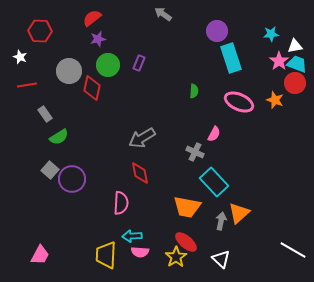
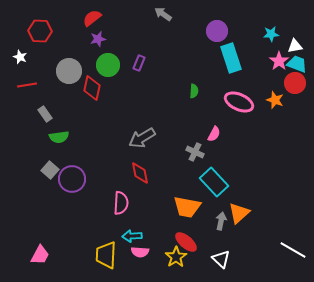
green semicircle at (59, 137): rotated 24 degrees clockwise
